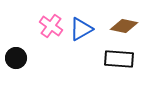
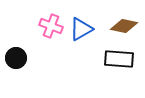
pink cross: rotated 15 degrees counterclockwise
